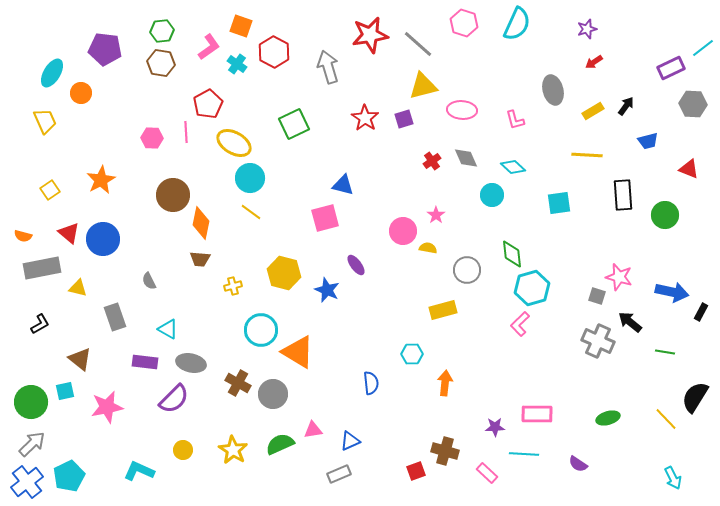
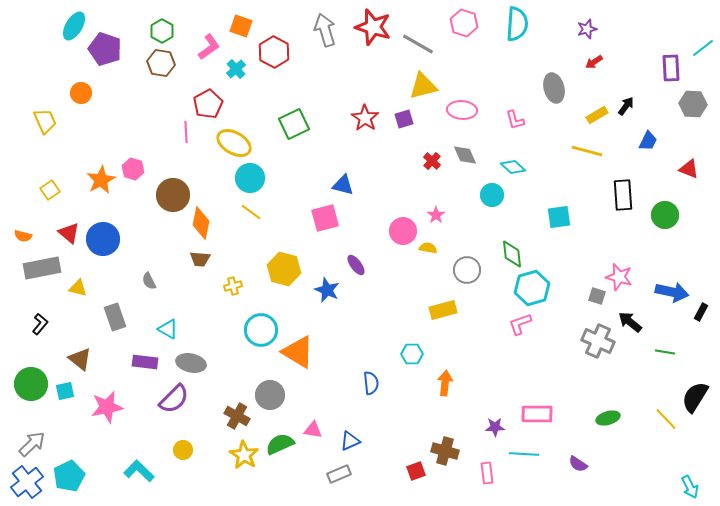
cyan semicircle at (517, 24): rotated 20 degrees counterclockwise
green hexagon at (162, 31): rotated 25 degrees counterclockwise
red star at (370, 35): moved 3 px right, 8 px up; rotated 27 degrees clockwise
gray line at (418, 44): rotated 12 degrees counterclockwise
purple pentagon at (105, 49): rotated 12 degrees clockwise
cyan cross at (237, 64): moved 1 px left, 5 px down; rotated 12 degrees clockwise
gray arrow at (328, 67): moved 3 px left, 37 px up
purple rectangle at (671, 68): rotated 68 degrees counterclockwise
cyan ellipse at (52, 73): moved 22 px right, 47 px up
gray ellipse at (553, 90): moved 1 px right, 2 px up
yellow rectangle at (593, 111): moved 4 px right, 4 px down
pink hexagon at (152, 138): moved 19 px left, 31 px down; rotated 15 degrees clockwise
blue trapezoid at (648, 141): rotated 50 degrees counterclockwise
yellow line at (587, 155): moved 4 px up; rotated 12 degrees clockwise
gray diamond at (466, 158): moved 1 px left, 3 px up
red cross at (432, 161): rotated 12 degrees counterclockwise
cyan square at (559, 203): moved 14 px down
yellow hexagon at (284, 273): moved 4 px up
black L-shape at (40, 324): rotated 20 degrees counterclockwise
pink L-shape at (520, 324): rotated 25 degrees clockwise
brown cross at (238, 383): moved 1 px left, 33 px down
gray circle at (273, 394): moved 3 px left, 1 px down
green circle at (31, 402): moved 18 px up
pink triangle at (313, 430): rotated 18 degrees clockwise
yellow star at (233, 450): moved 11 px right, 5 px down
cyan L-shape at (139, 471): rotated 20 degrees clockwise
pink rectangle at (487, 473): rotated 40 degrees clockwise
cyan arrow at (673, 478): moved 17 px right, 9 px down
